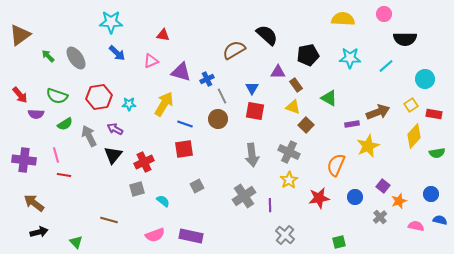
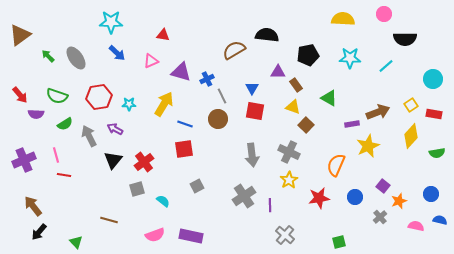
black semicircle at (267, 35): rotated 35 degrees counterclockwise
cyan circle at (425, 79): moved 8 px right
yellow diamond at (414, 136): moved 3 px left
black triangle at (113, 155): moved 5 px down
purple cross at (24, 160): rotated 30 degrees counterclockwise
red cross at (144, 162): rotated 12 degrees counterclockwise
brown arrow at (34, 203): moved 1 px left, 3 px down; rotated 15 degrees clockwise
black arrow at (39, 232): rotated 144 degrees clockwise
